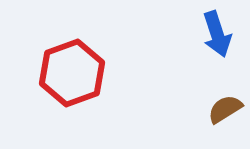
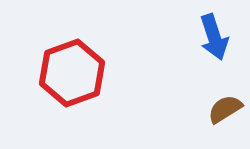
blue arrow: moved 3 px left, 3 px down
